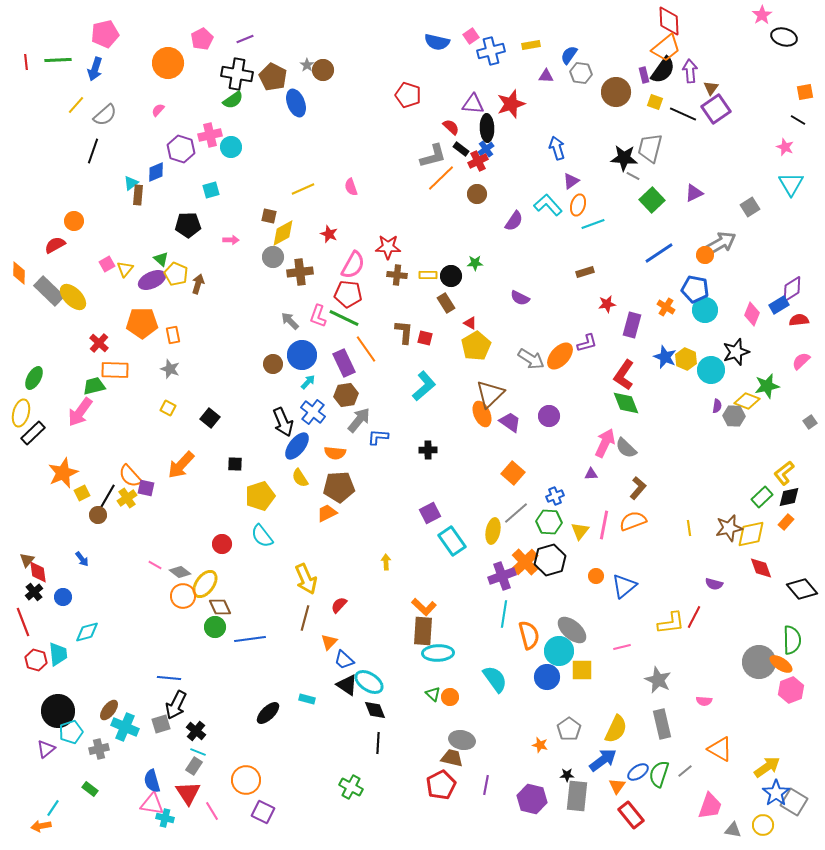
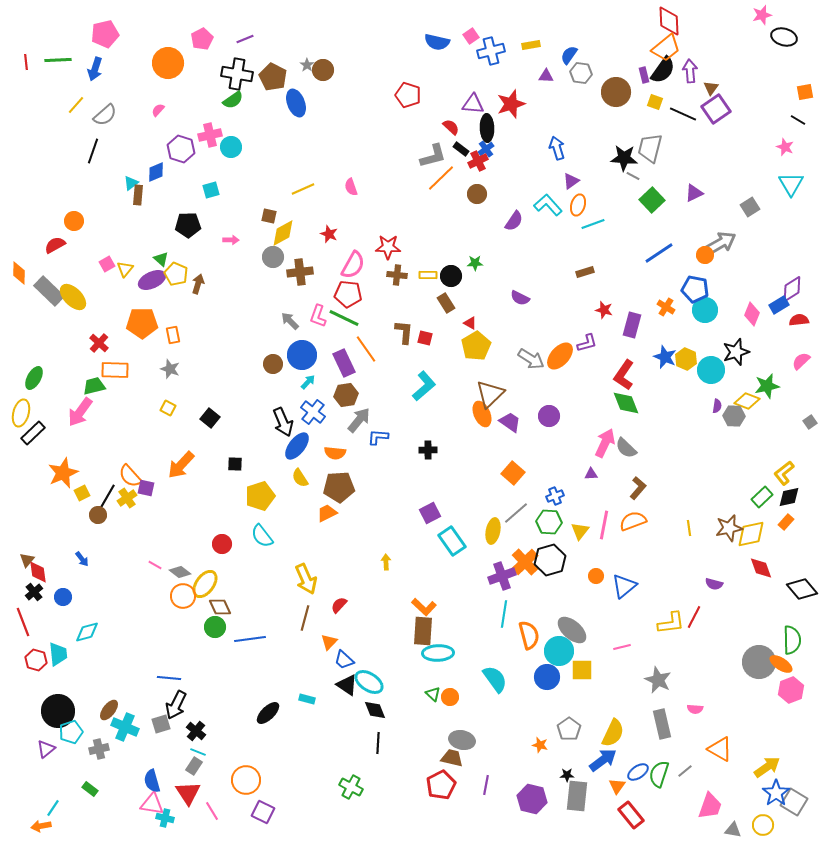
pink star at (762, 15): rotated 18 degrees clockwise
red star at (607, 304): moved 3 px left, 6 px down; rotated 24 degrees clockwise
pink semicircle at (704, 701): moved 9 px left, 8 px down
yellow semicircle at (616, 729): moved 3 px left, 4 px down
